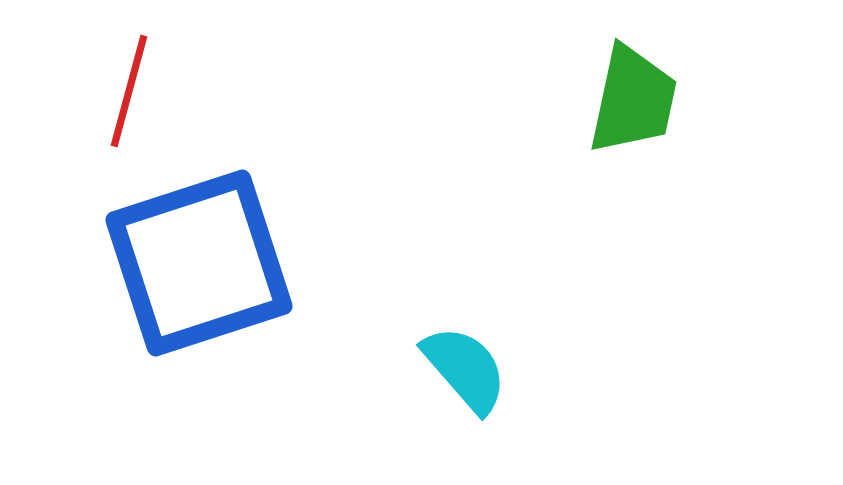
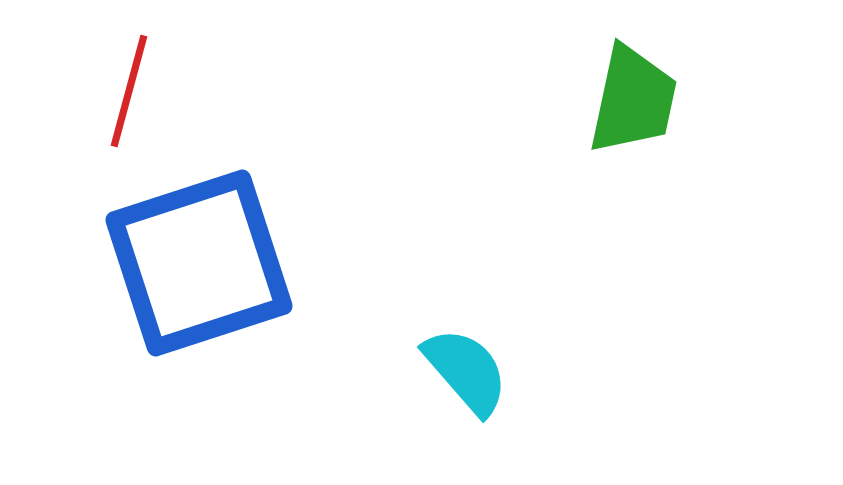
cyan semicircle: moved 1 px right, 2 px down
